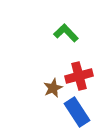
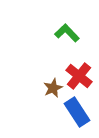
green L-shape: moved 1 px right
red cross: rotated 36 degrees counterclockwise
